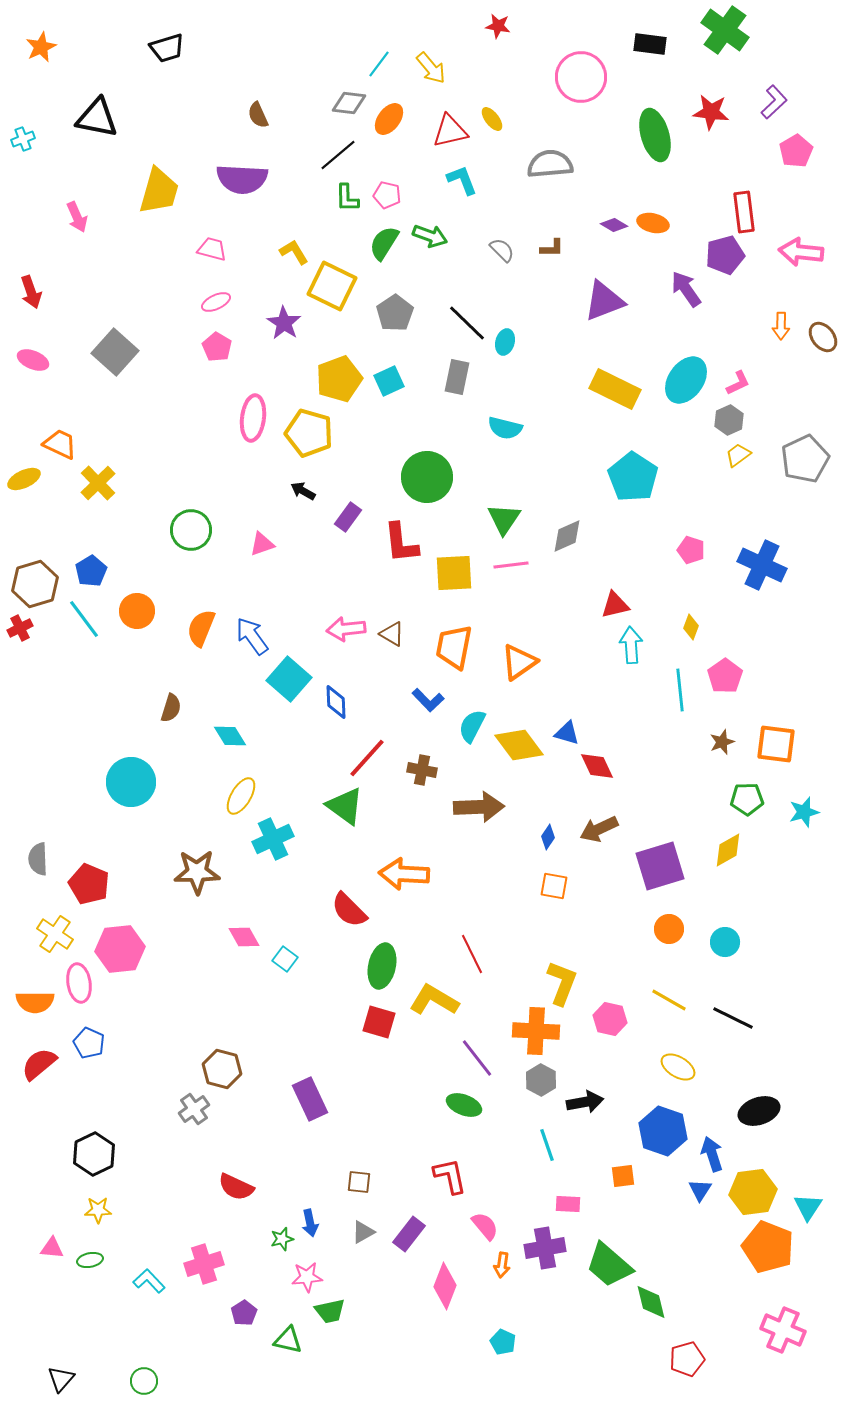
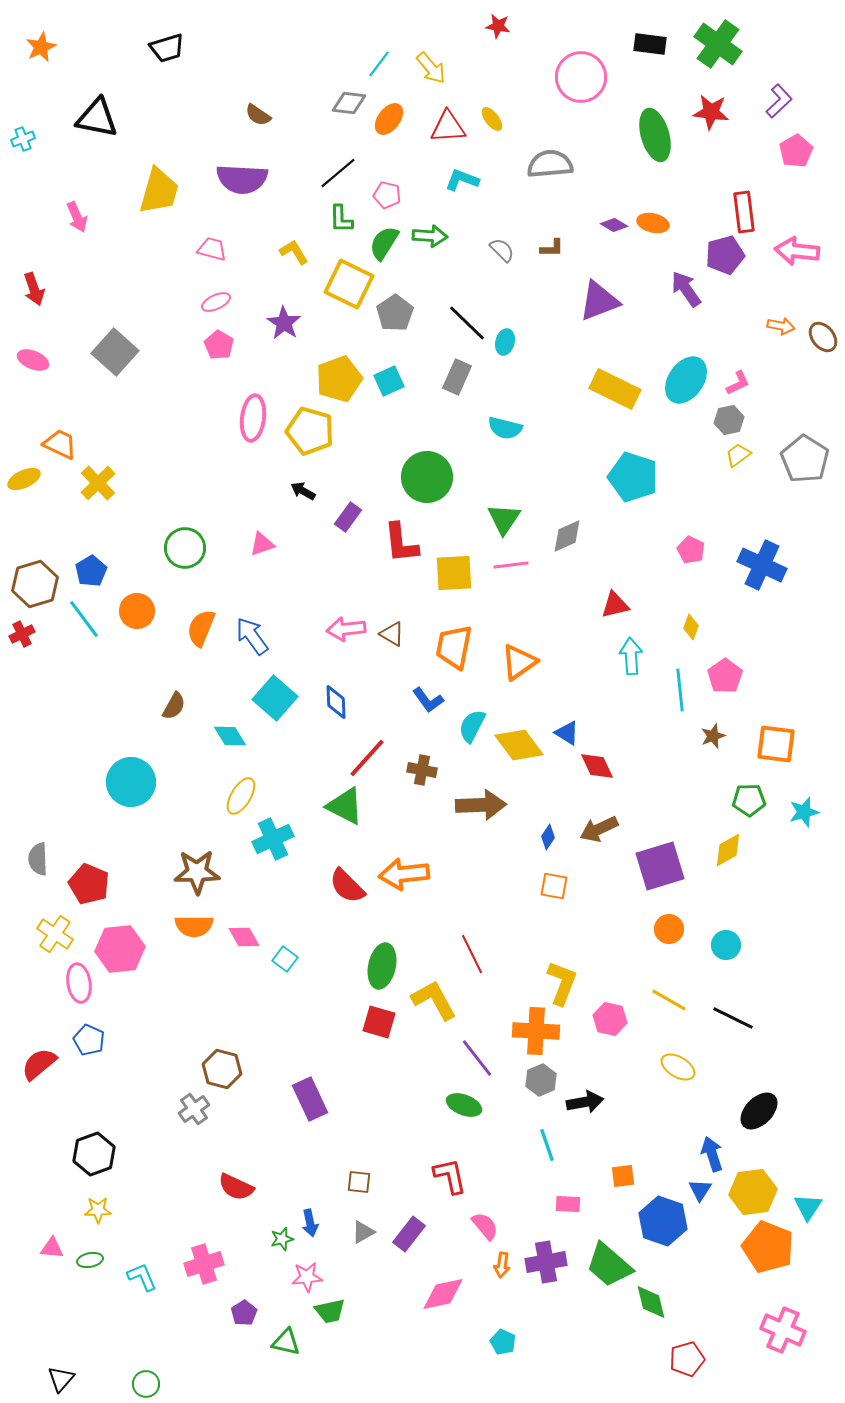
green cross at (725, 30): moved 7 px left, 14 px down
purple L-shape at (774, 102): moved 5 px right, 1 px up
brown semicircle at (258, 115): rotated 32 degrees counterclockwise
red triangle at (450, 131): moved 2 px left, 4 px up; rotated 9 degrees clockwise
black line at (338, 155): moved 18 px down
cyan L-shape at (462, 180): rotated 48 degrees counterclockwise
green L-shape at (347, 198): moved 6 px left, 21 px down
green arrow at (430, 236): rotated 16 degrees counterclockwise
pink arrow at (801, 252): moved 4 px left, 1 px up
yellow square at (332, 286): moved 17 px right, 2 px up
red arrow at (31, 292): moved 3 px right, 3 px up
purple triangle at (604, 301): moved 5 px left
orange arrow at (781, 326): rotated 80 degrees counterclockwise
pink pentagon at (217, 347): moved 2 px right, 2 px up
gray rectangle at (457, 377): rotated 12 degrees clockwise
gray hexagon at (729, 420): rotated 12 degrees clockwise
yellow pentagon at (309, 433): moved 1 px right, 2 px up
gray pentagon at (805, 459): rotated 15 degrees counterclockwise
cyan pentagon at (633, 477): rotated 15 degrees counterclockwise
green circle at (191, 530): moved 6 px left, 18 px down
pink pentagon at (691, 550): rotated 8 degrees clockwise
red cross at (20, 628): moved 2 px right, 6 px down
cyan arrow at (631, 645): moved 11 px down
cyan square at (289, 679): moved 14 px left, 19 px down
blue L-shape at (428, 700): rotated 8 degrees clockwise
brown semicircle at (171, 708): moved 3 px right, 2 px up; rotated 12 degrees clockwise
blue triangle at (567, 733): rotated 16 degrees clockwise
brown star at (722, 742): moved 9 px left, 6 px up
green pentagon at (747, 799): moved 2 px right, 1 px down
green triangle at (345, 806): rotated 9 degrees counterclockwise
brown arrow at (479, 807): moved 2 px right, 2 px up
orange arrow at (404, 874): rotated 9 degrees counterclockwise
red semicircle at (349, 910): moved 2 px left, 24 px up
cyan circle at (725, 942): moved 1 px right, 3 px down
yellow L-shape at (434, 1000): rotated 30 degrees clockwise
orange semicircle at (35, 1002): moved 159 px right, 76 px up
blue pentagon at (89, 1043): moved 3 px up
gray hexagon at (541, 1080): rotated 8 degrees clockwise
black ellipse at (759, 1111): rotated 27 degrees counterclockwise
blue hexagon at (663, 1131): moved 90 px down
black hexagon at (94, 1154): rotated 6 degrees clockwise
purple cross at (545, 1248): moved 1 px right, 14 px down
cyan L-shape at (149, 1281): moved 7 px left, 4 px up; rotated 20 degrees clockwise
pink diamond at (445, 1286): moved 2 px left, 8 px down; rotated 57 degrees clockwise
green triangle at (288, 1340): moved 2 px left, 2 px down
green circle at (144, 1381): moved 2 px right, 3 px down
